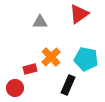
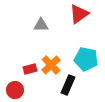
gray triangle: moved 1 px right, 3 px down
orange cross: moved 8 px down
red circle: moved 2 px down
